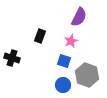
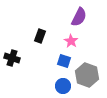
pink star: rotated 16 degrees counterclockwise
blue circle: moved 1 px down
